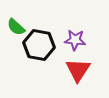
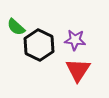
black hexagon: rotated 16 degrees clockwise
